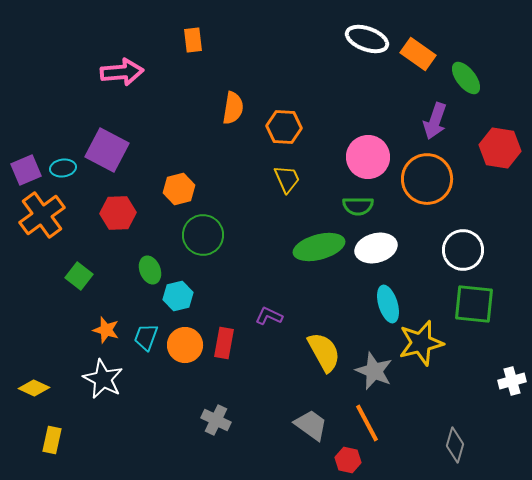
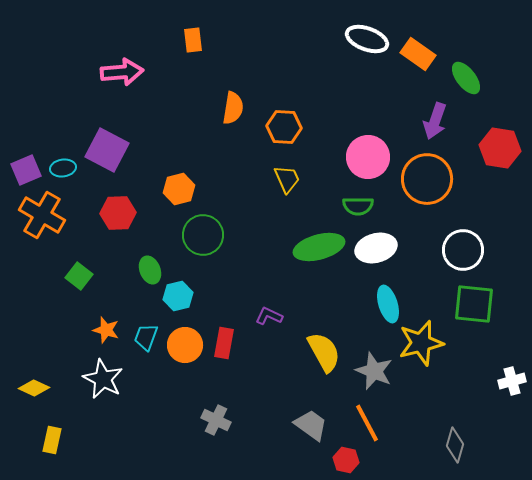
orange cross at (42, 215): rotated 24 degrees counterclockwise
red hexagon at (348, 460): moved 2 px left
